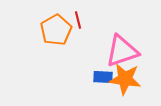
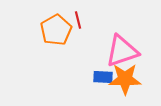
orange star: rotated 8 degrees counterclockwise
